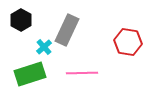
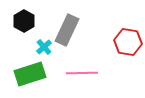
black hexagon: moved 3 px right, 1 px down
